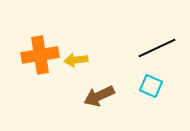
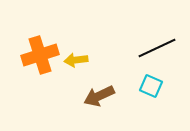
orange cross: rotated 9 degrees counterclockwise
